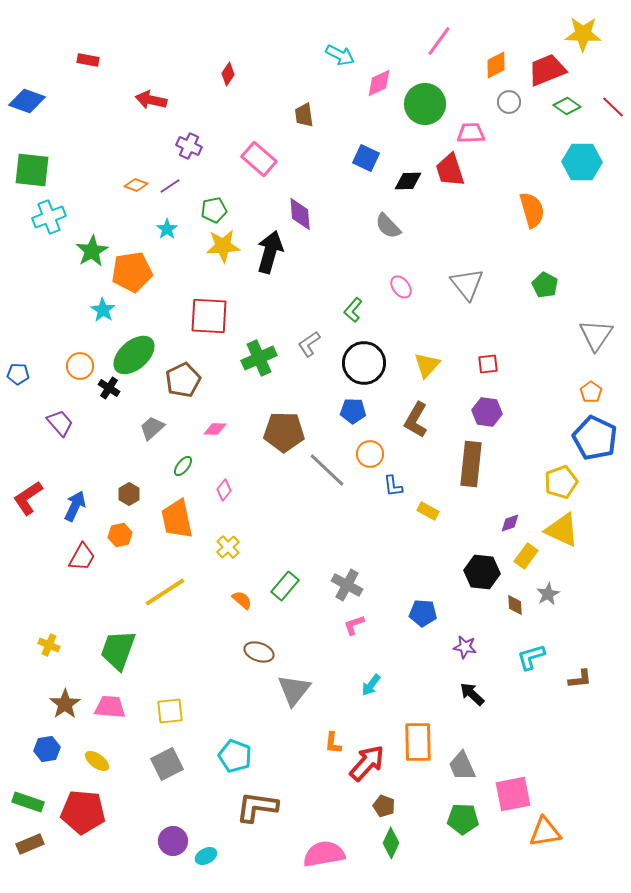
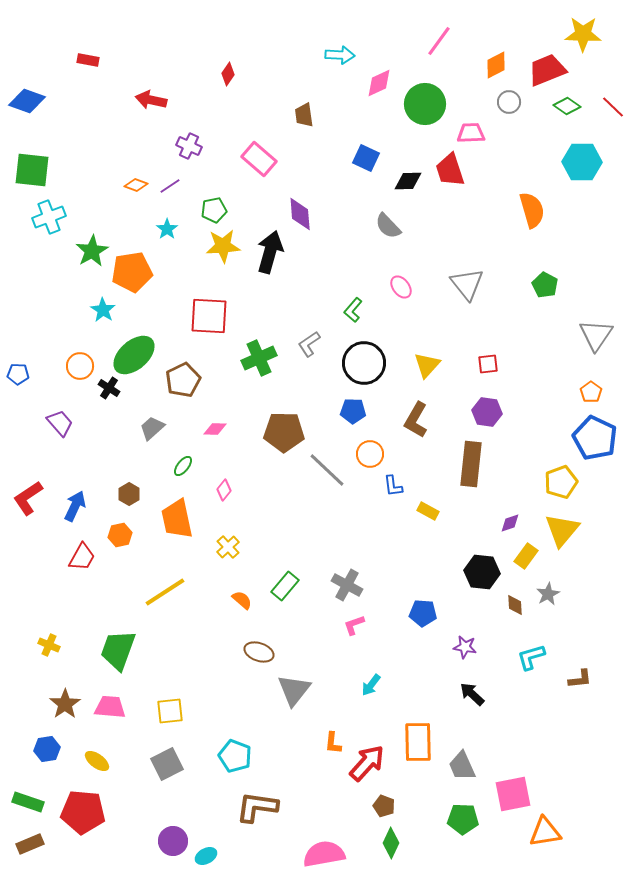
cyan arrow at (340, 55): rotated 24 degrees counterclockwise
yellow triangle at (562, 530): rotated 45 degrees clockwise
